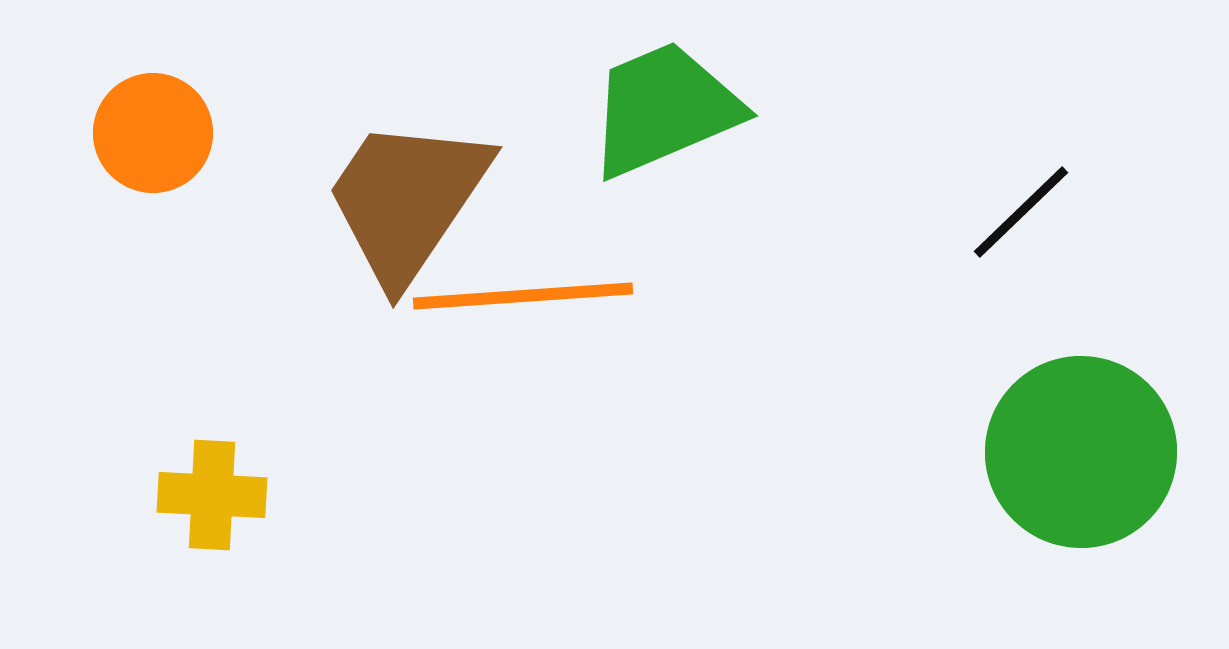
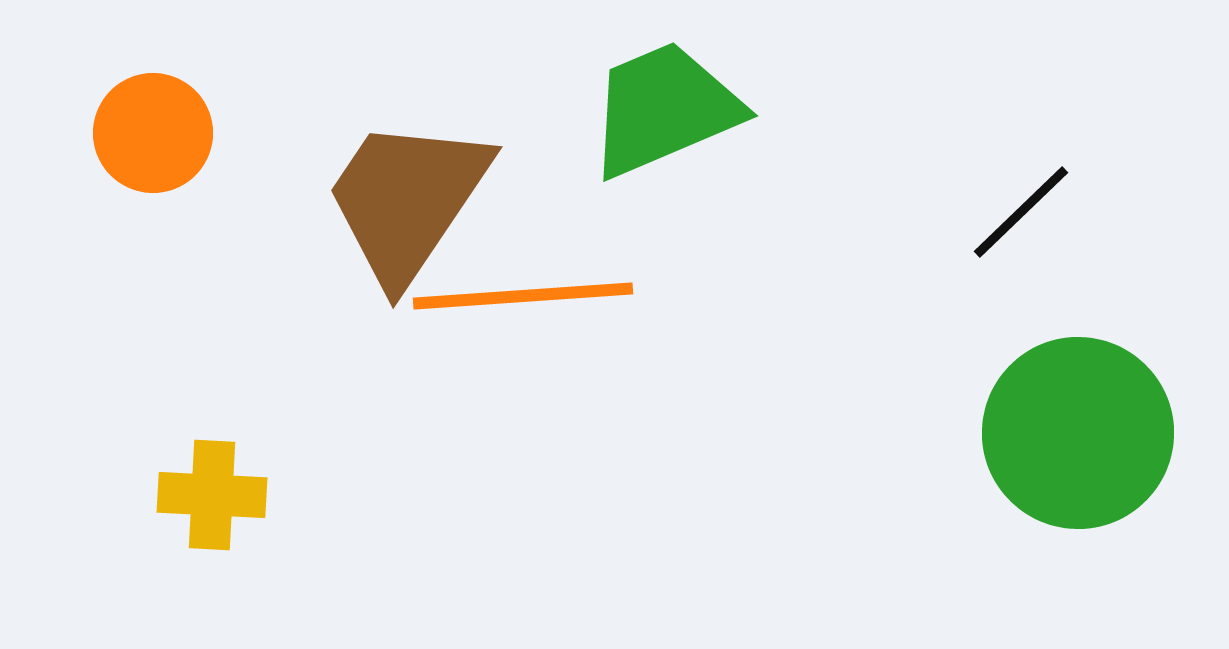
green circle: moved 3 px left, 19 px up
